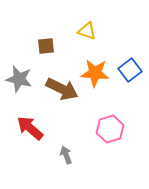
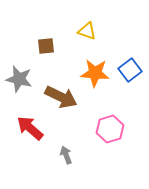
brown arrow: moved 1 px left, 8 px down
